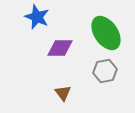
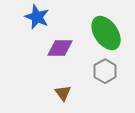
gray hexagon: rotated 20 degrees counterclockwise
